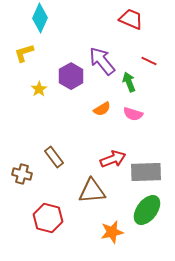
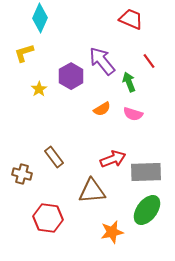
red line: rotated 28 degrees clockwise
red hexagon: rotated 8 degrees counterclockwise
